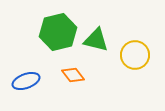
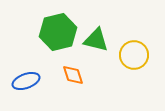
yellow circle: moved 1 px left
orange diamond: rotated 20 degrees clockwise
